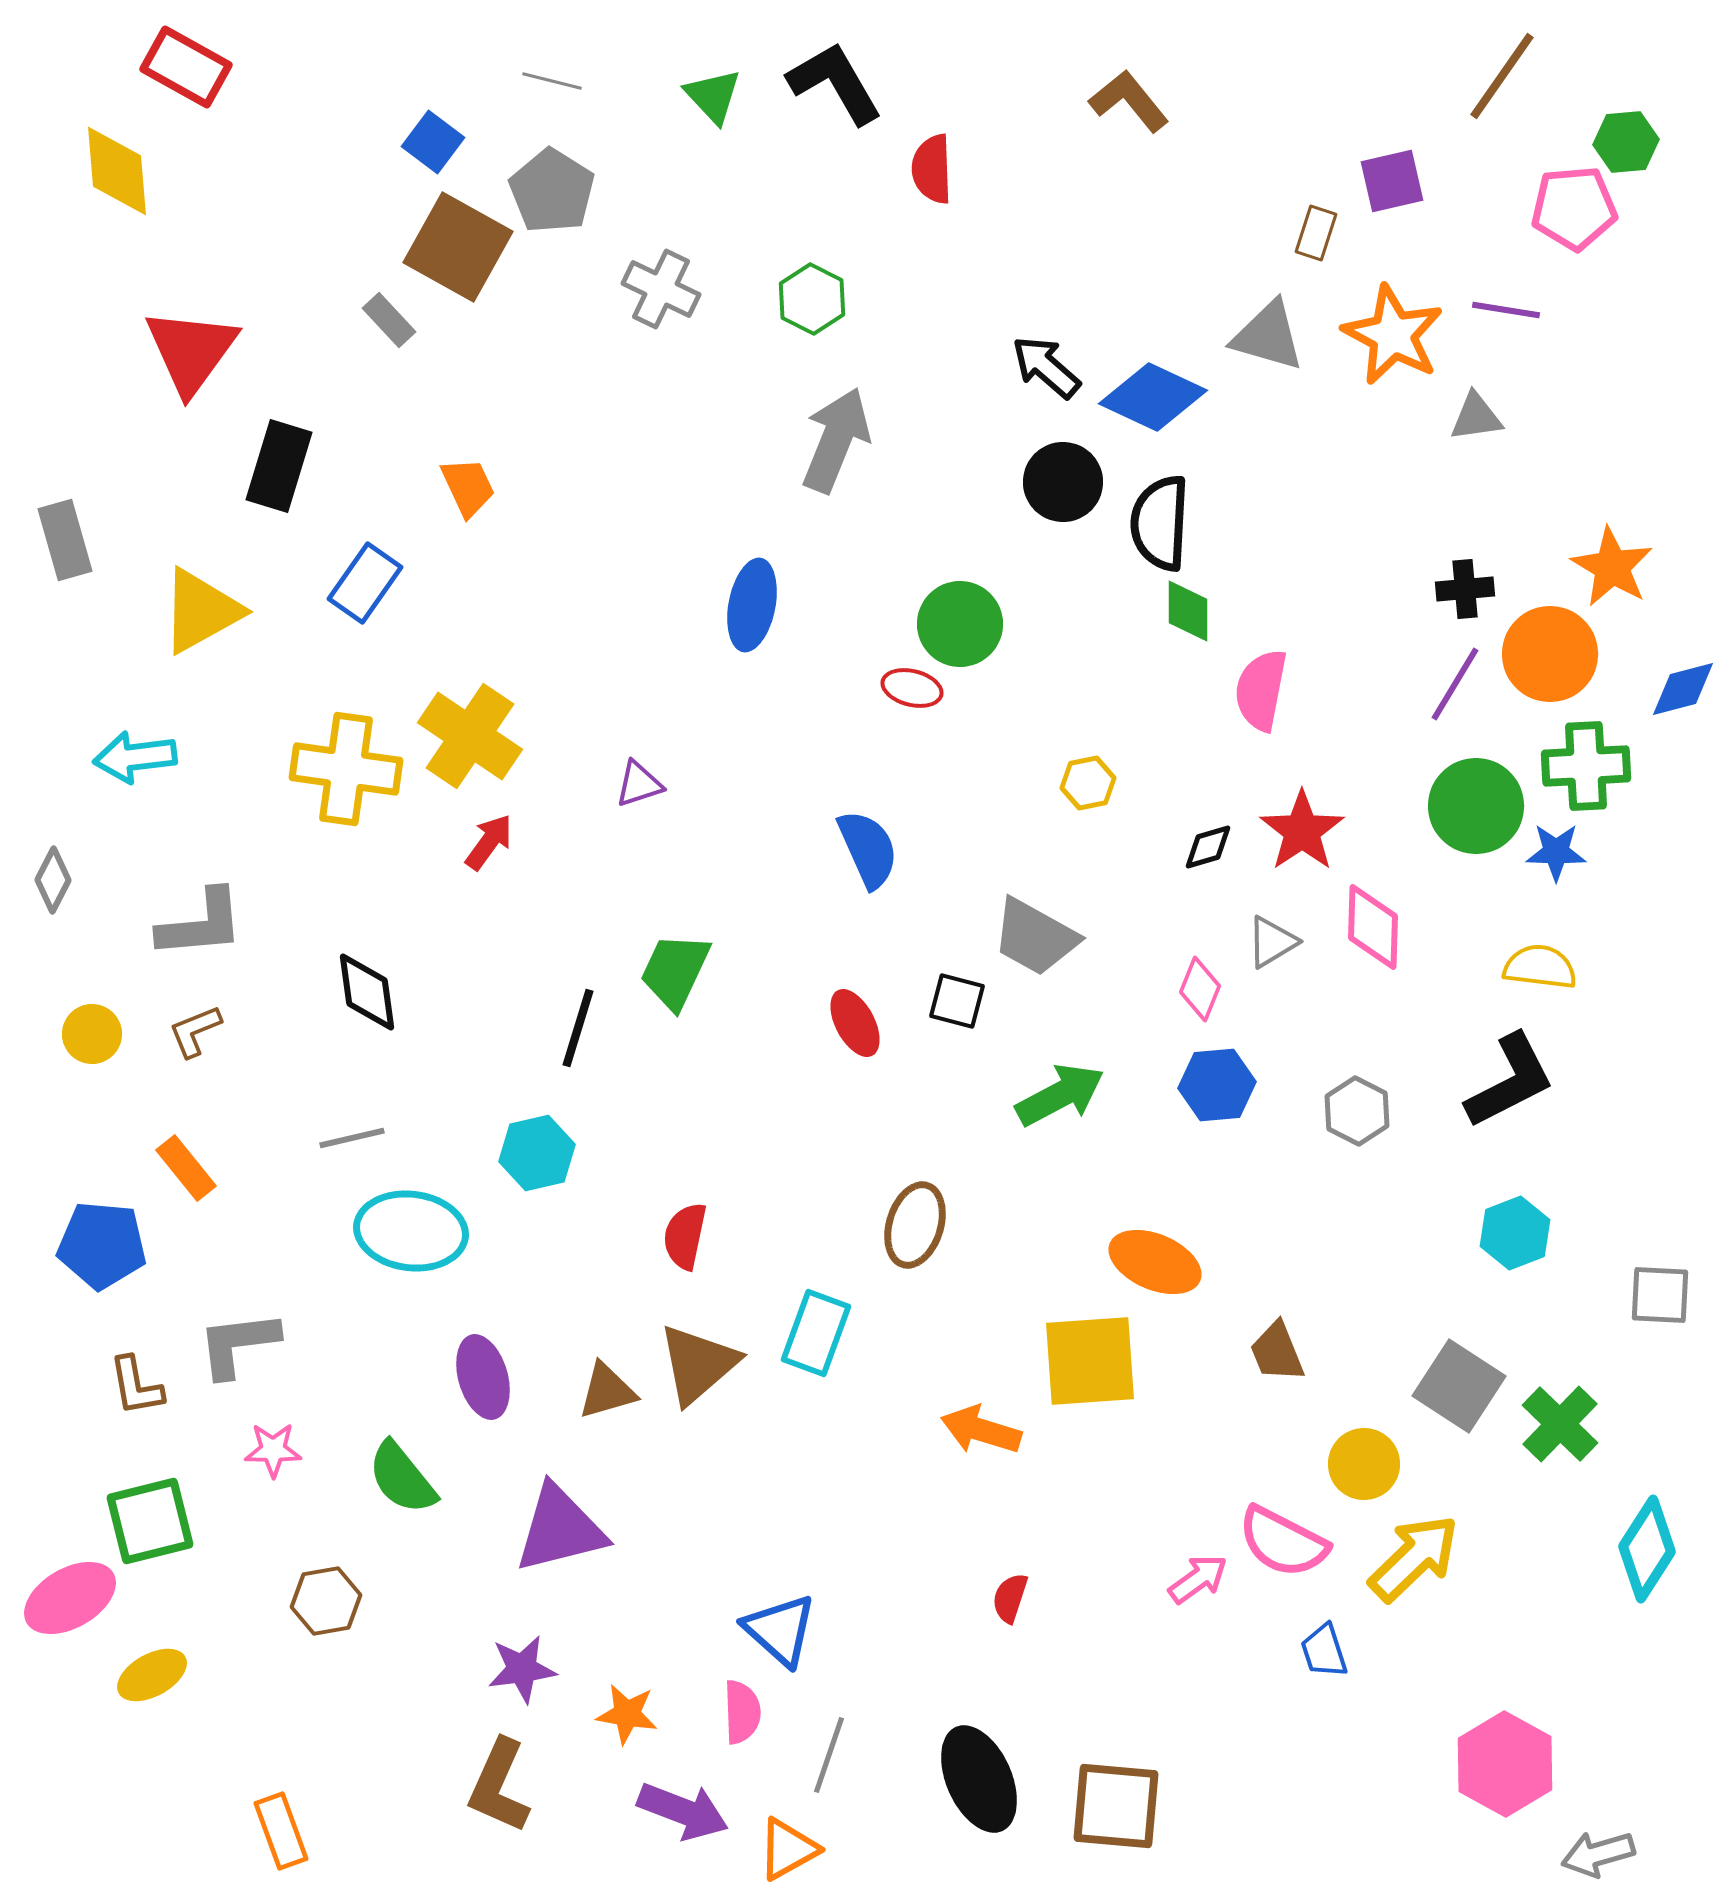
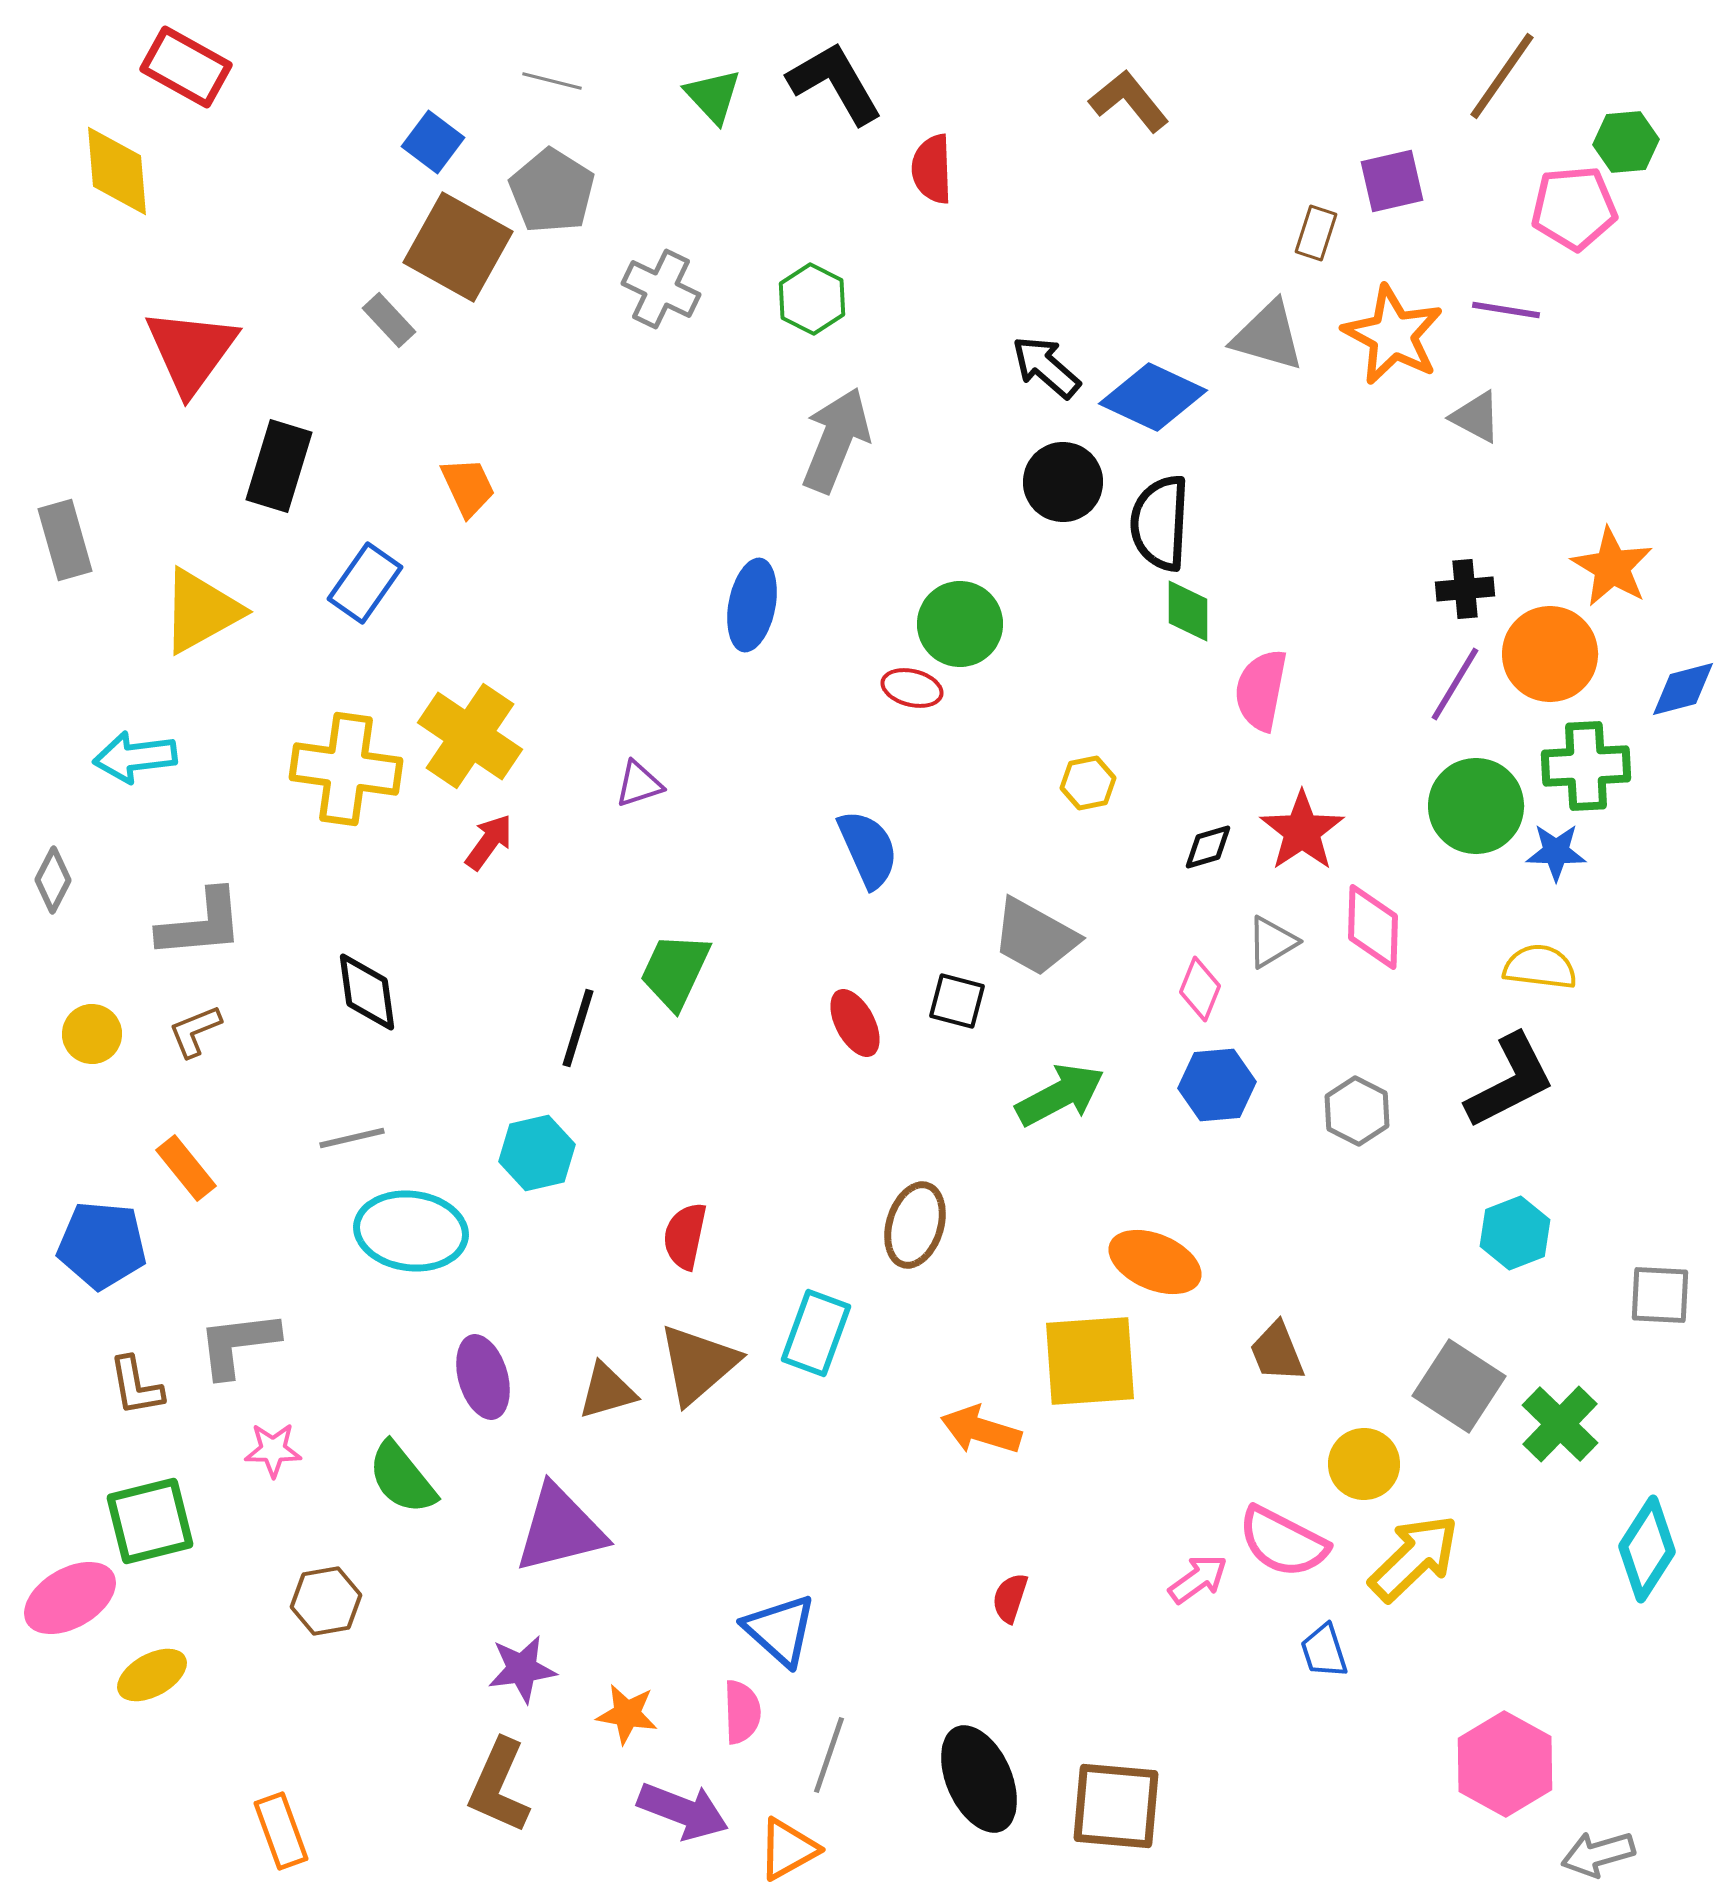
gray triangle at (1476, 417): rotated 36 degrees clockwise
